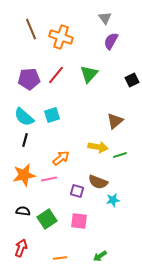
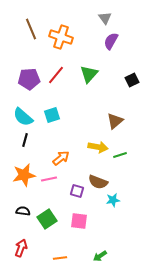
cyan semicircle: moved 1 px left
